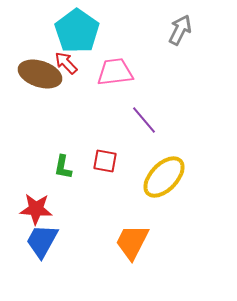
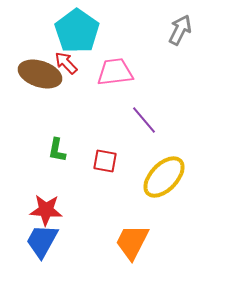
green L-shape: moved 6 px left, 17 px up
red star: moved 10 px right, 1 px down
